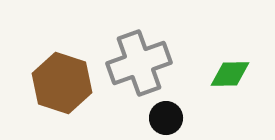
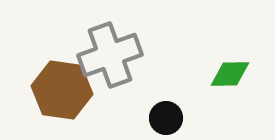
gray cross: moved 29 px left, 8 px up
brown hexagon: moved 7 px down; rotated 10 degrees counterclockwise
